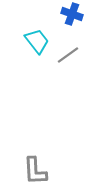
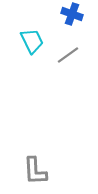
cyan trapezoid: moved 5 px left; rotated 12 degrees clockwise
